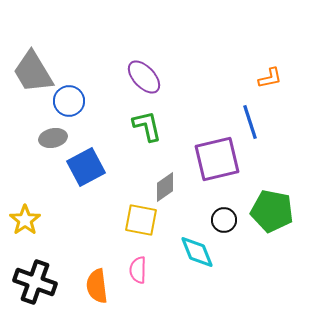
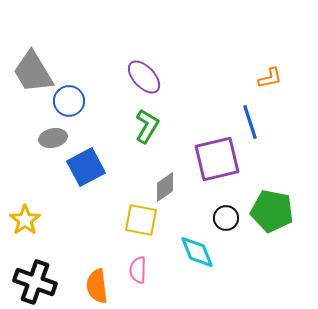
green L-shape: rotated 44 degrees clockwise
black circle: moved 2 px right, 2 px up
